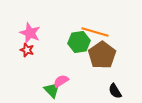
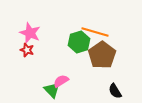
green hexagon: rotated 10 degrees counterclockwise
